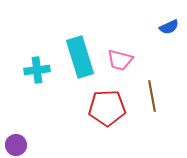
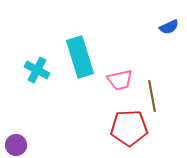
pink trapezoid: moved 20 px down; rotated 28 degrees counterclockwise
cyan cross: rotated 35 degrees clockwise
red pentagon: moved 22 px right, 20 px down
